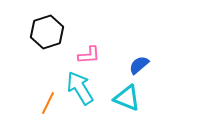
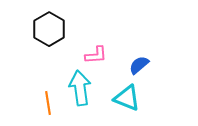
black hexagon: moved 2 px right, 3 px up; rotated 12 degrees counterclockwise
pink L-shape: moved 7 px right
cyan arrow: rotated 24 degrees clockwise
orange line: rotated 35 degrees counterclockwise
